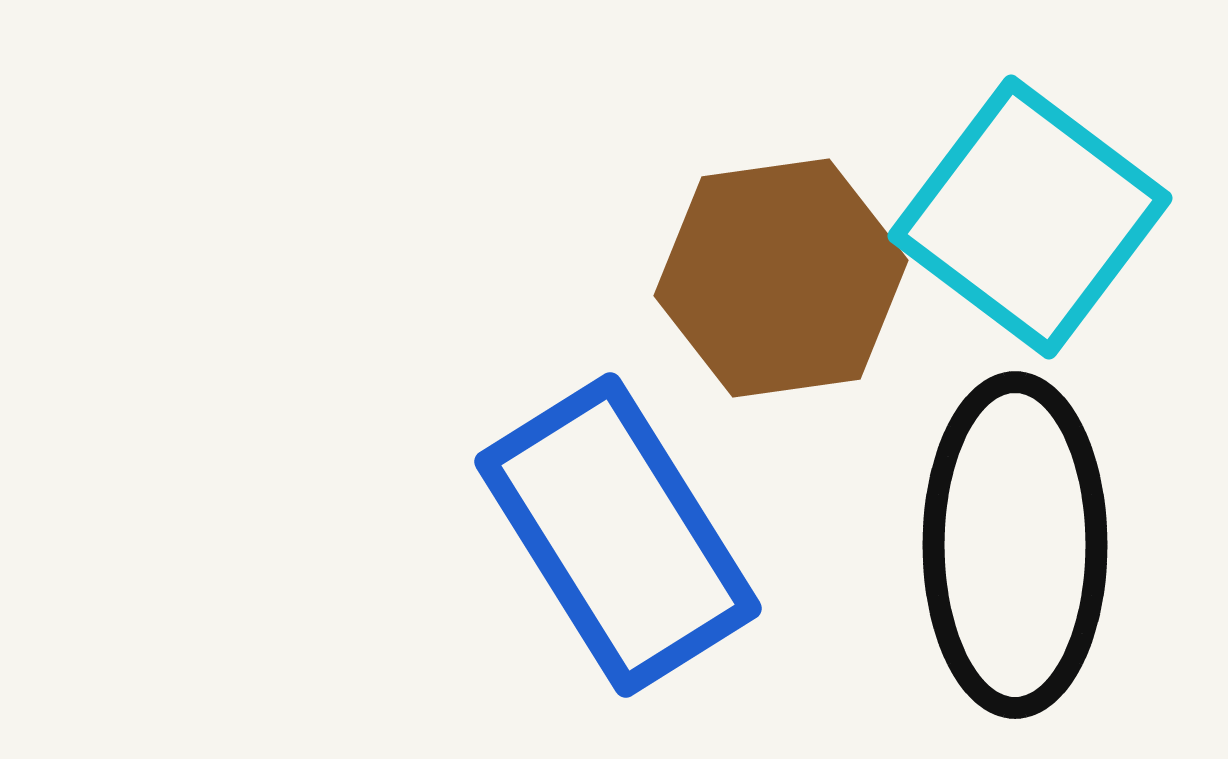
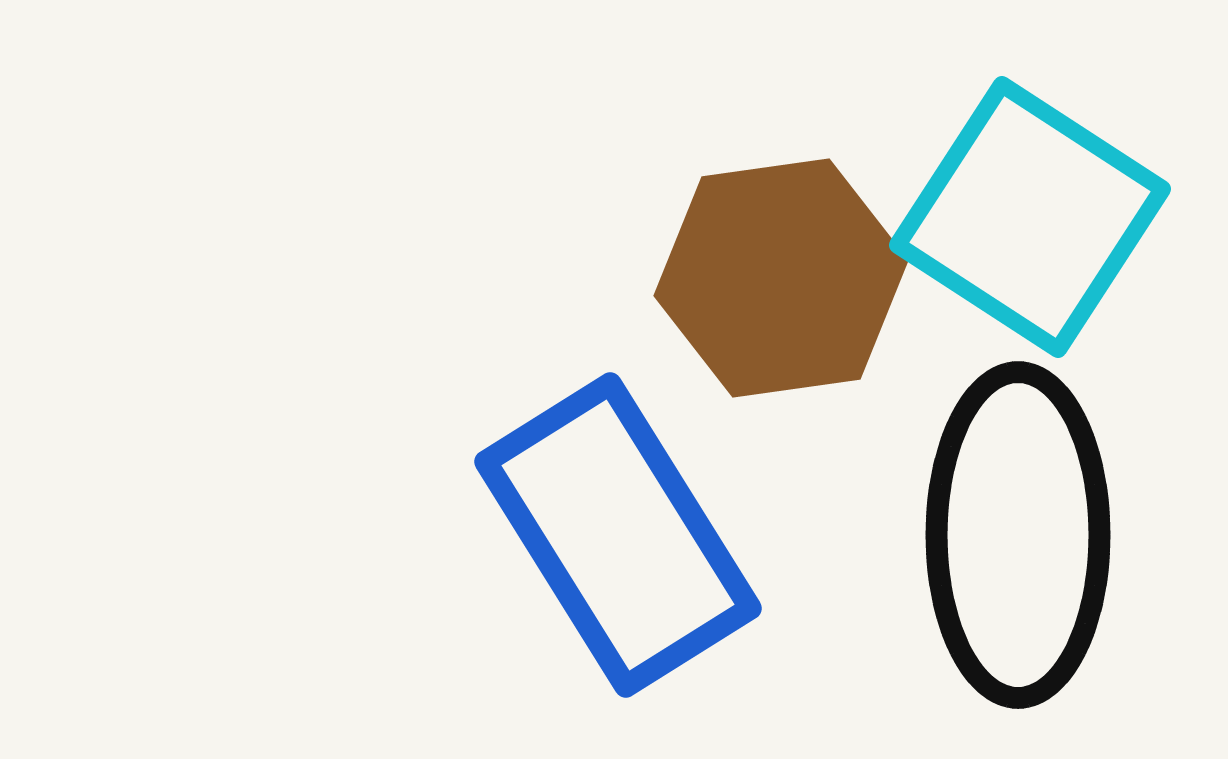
cyan square: rotated 4 degrees counterclockwise
black ellipse: moved 3 px right, 10 px up
